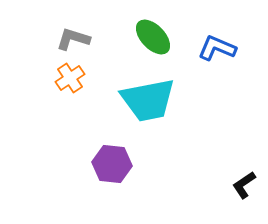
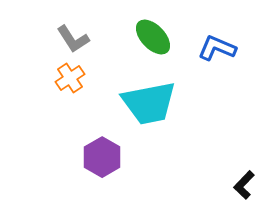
gray L-shape: rotated 140 degrees counterclockwise
cyan trapezoid: moved 1 px right, 3 px down
purple hexagon: moved 10 px left, 7 px up; rotated 24 degrees clockwise
black L-shape: rotated 12 degrees counterclockwise
